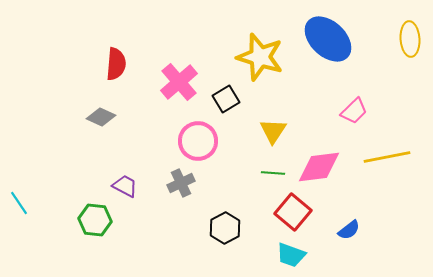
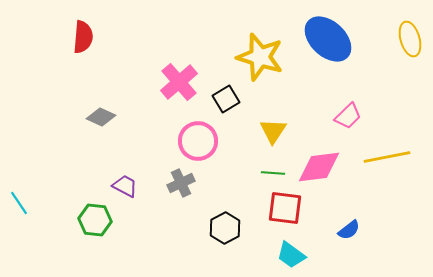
yellow ellipse: rotated 12 degrees counterclockwise
red semicircle: moved 33 px left, 27 px up
pink trapezoid: moved 6 px left, 5 px down
red square: moved 8 px left, 4 px up; rotated 33 degrees counterclockwise
cyan trapezoid: rotated 16 degrees clockwise
